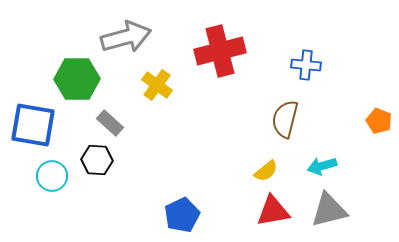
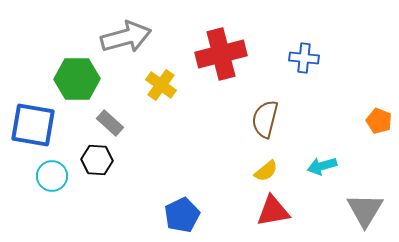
red cross: moved 1 px right, 3 px down
blue cross: moved 2 px left, 7 px up
yellow cross: moved 4 px right
brown semicircle: moved 20 px left
gray triangle: moved 36 px right; rotated 45 degrees counterclockwise
